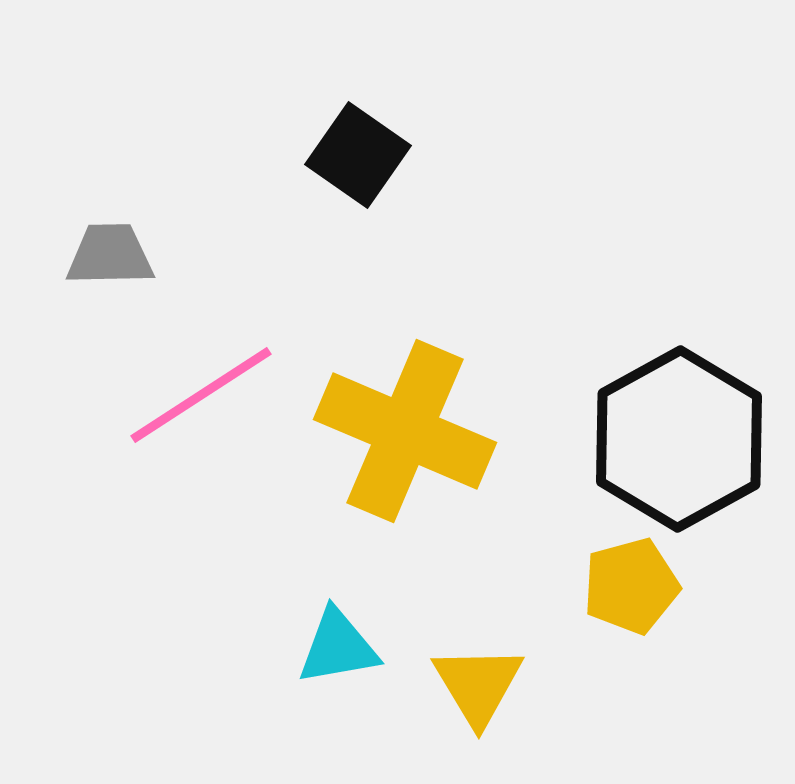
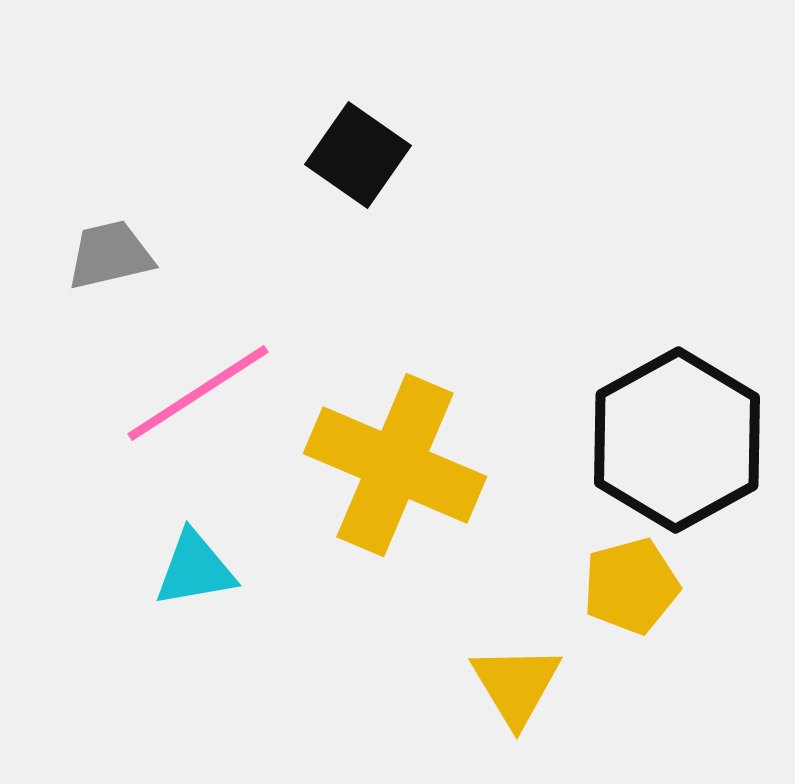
gray trapezoid: rotated 12 degrees counterclockwise
pink line: moved 3 px left, 2 px up
yellow cross: moved 10 px left, 34 px down
black hexagon: moved 2 px left, 1 px down
cyan triangle: moved 143 px left, 78 px up
yellow triangle: moved 38 px right
